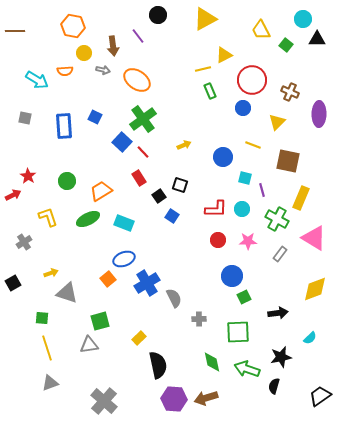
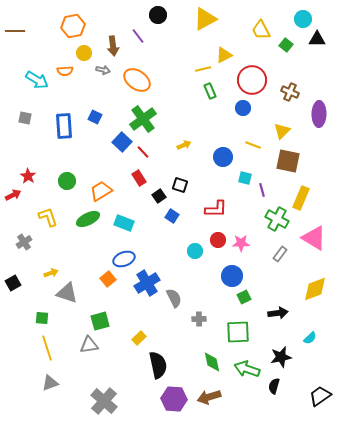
orange hexagon at (73, 26): rotated 20 degrees counterclockwise
yellow triangle at (277, 122): moved 5 px right, 9 px down
cyan circle at (242, 209): moved 47 px left, 42 px down
pink star at (248, 241): moved 7 px left, 2 px down
brown arrow at (206, 398): moved 3 px right, 1 px up
